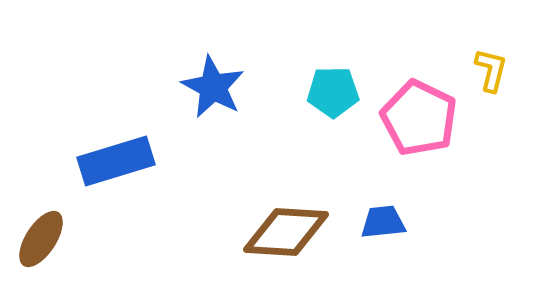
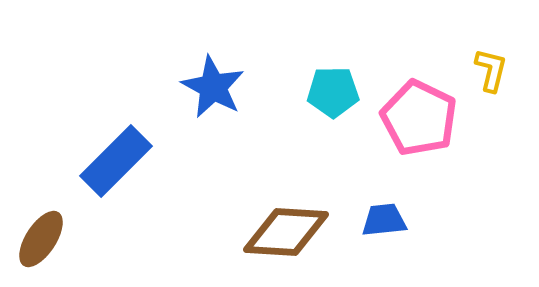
blue rectangle: rotated 28 degrees counterclockwise
blue trapezoid: moved 1 px right, 2 px up
